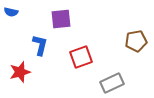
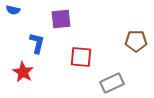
blue semicircle: moved 2 px right, 2 px up
brown pentagon: rotated 10 degrees clockwise
blue L-shape: moved 3 px left, 2 px up
red square: rotated 25 degrees clockwise
red star: moved 3 px right; rotated 25 degrees counterclockwise
